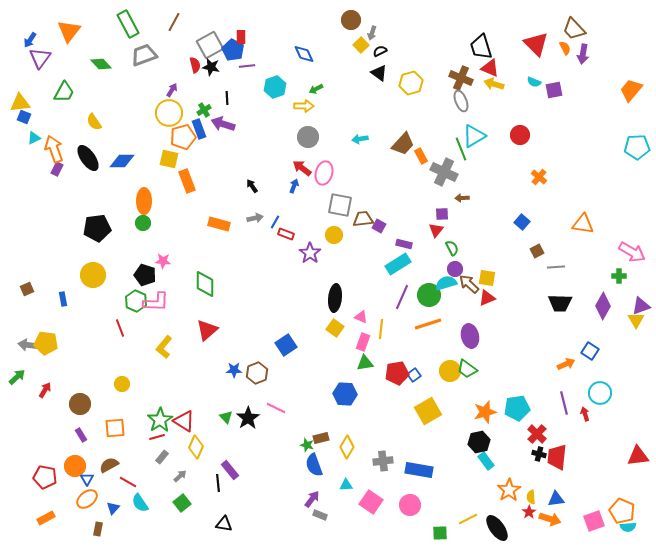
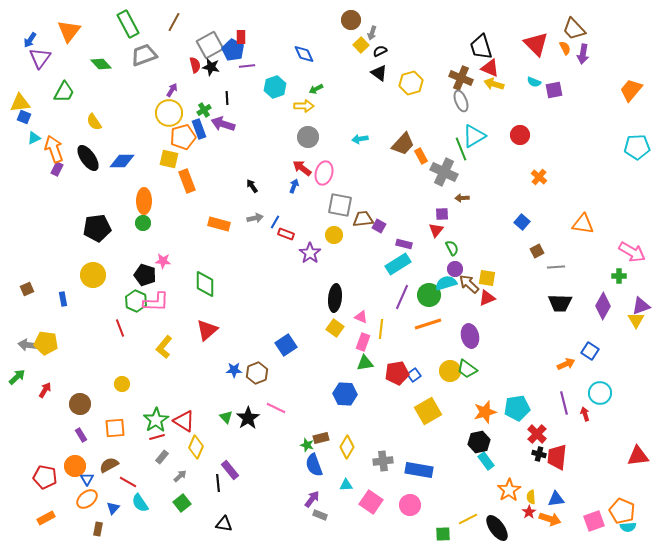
green star at (160, 420): moved 4 px left
green square at (440, 533): moved 3 px right, 1 px down
